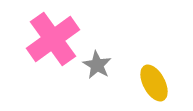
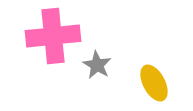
pink cross: moved 3 px up; rotated 30 degrees clockwise
